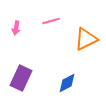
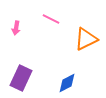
pink line: moved 2 px up; rotated 42 degrees clockwise
